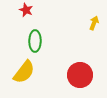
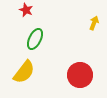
green ellipse: moved 2 px up; rotated 25 degrees clockwise
